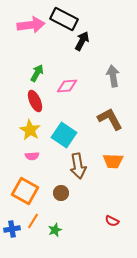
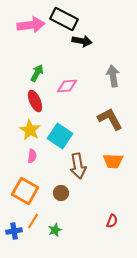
black arrow: rotated 72 degrees clockwise
cyan square: moved 4 px left, 1 px down
pink semicircle: rotated 80 degrees counterclockwise
red semicircle: rotated 96 degrees counterclockwise
blue cross: moved 2 px right, 2 px down
